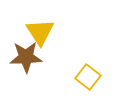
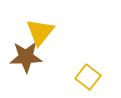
yellow triangle: rotated 12 degrees clockwise
